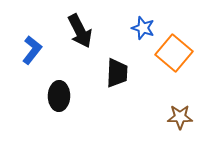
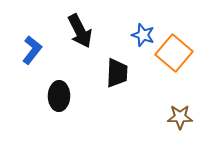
blue star: moved 7 px down
